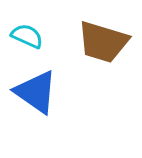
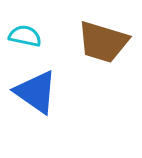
cyan semicircle: moved 2 px left; rotated 12 degrees counterclockwise
